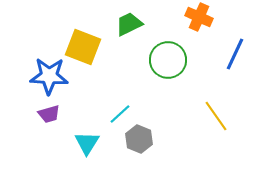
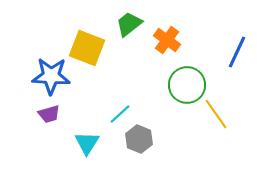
orange cross: moved 32 px left, 23 px down; rotated 12 degrees clockwise
green trapezoid: rotated 12 degrees counterclockwise
yellow square: moved 4 px right, 1 px down
blue line: moved 2 px right, 2 px up
green circle: moved 19 px right, 25 px down
blue star: moved 2 px right
yellow line: moved 2 px up
